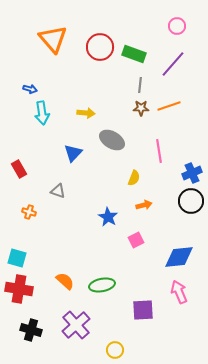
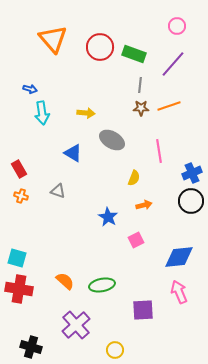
blue triangle: rotated 42 degrees counterclockwise
orange cross: moved 8 px left, 16 px up
black cross: moved 17 px down
